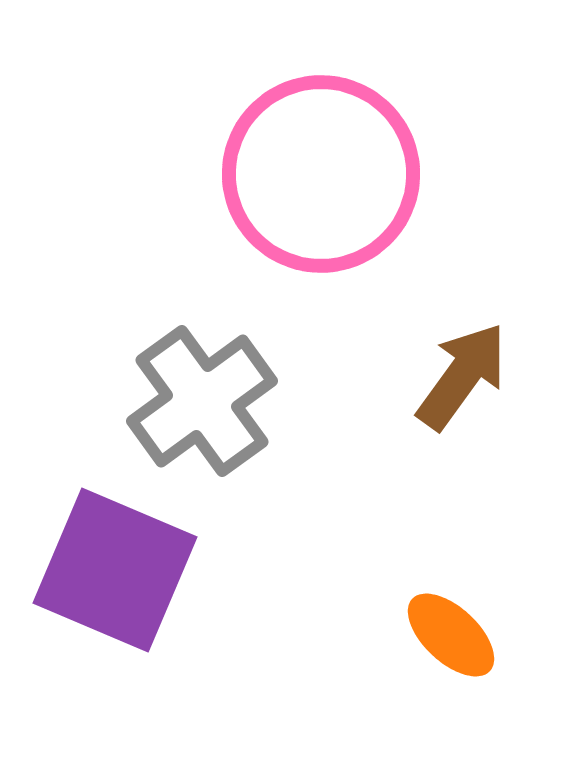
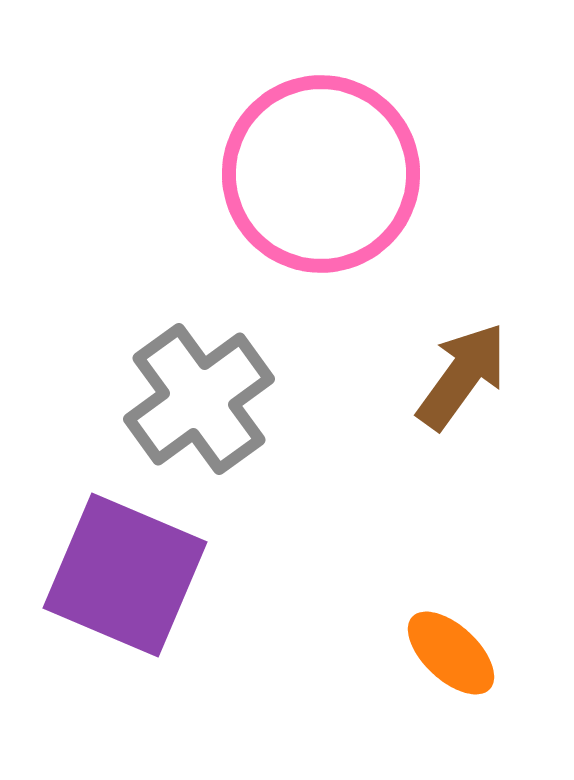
gray cross: moved 3 px left, 2 px up
purple square: moved 10 px right, 5 px down
orange ellipse: moved 18 px down
